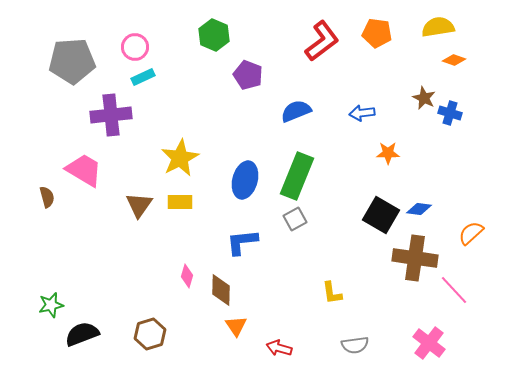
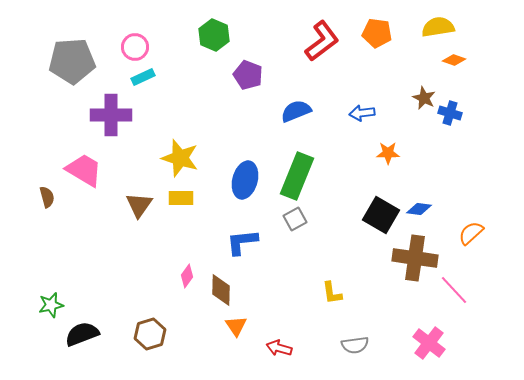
purple cross: rotated 6 degrees clockwise
yellow star: rotated 27 degrees counterclockwise
yellow rectangle: moved 1 px right, 4 px up
pink diamond: rotated 20 degrees clockwise
